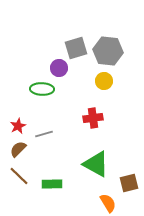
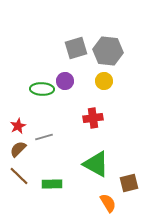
purple circle: moved 6 px right, 13 px down
gray line: moved 3 px down
